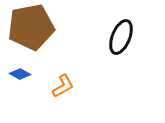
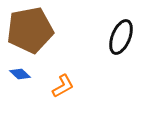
brown pentagon: moved 1 px left, 3 px down
blue diamond: rotated 15 degrees clockwise
